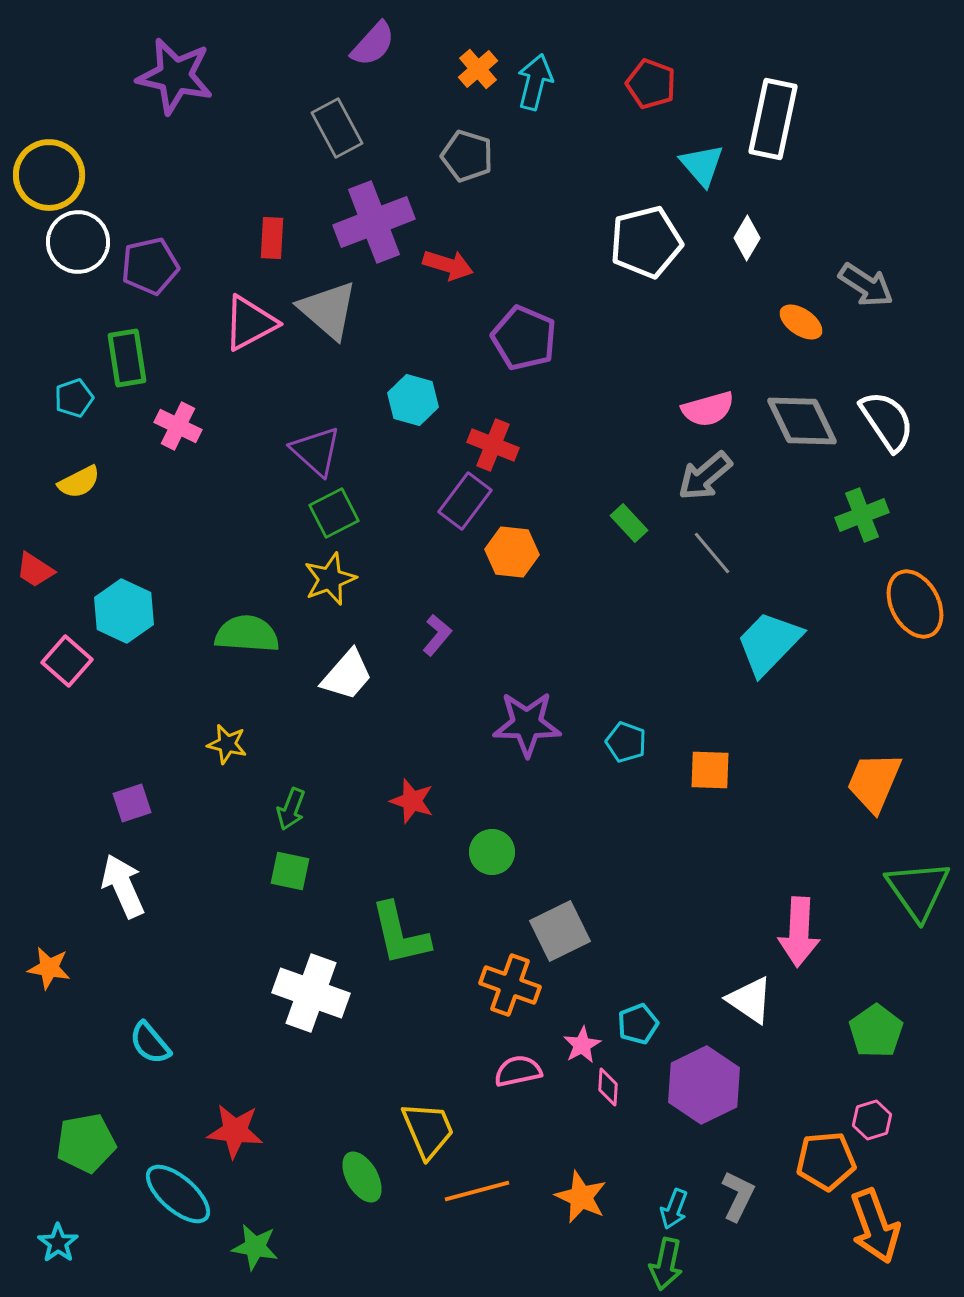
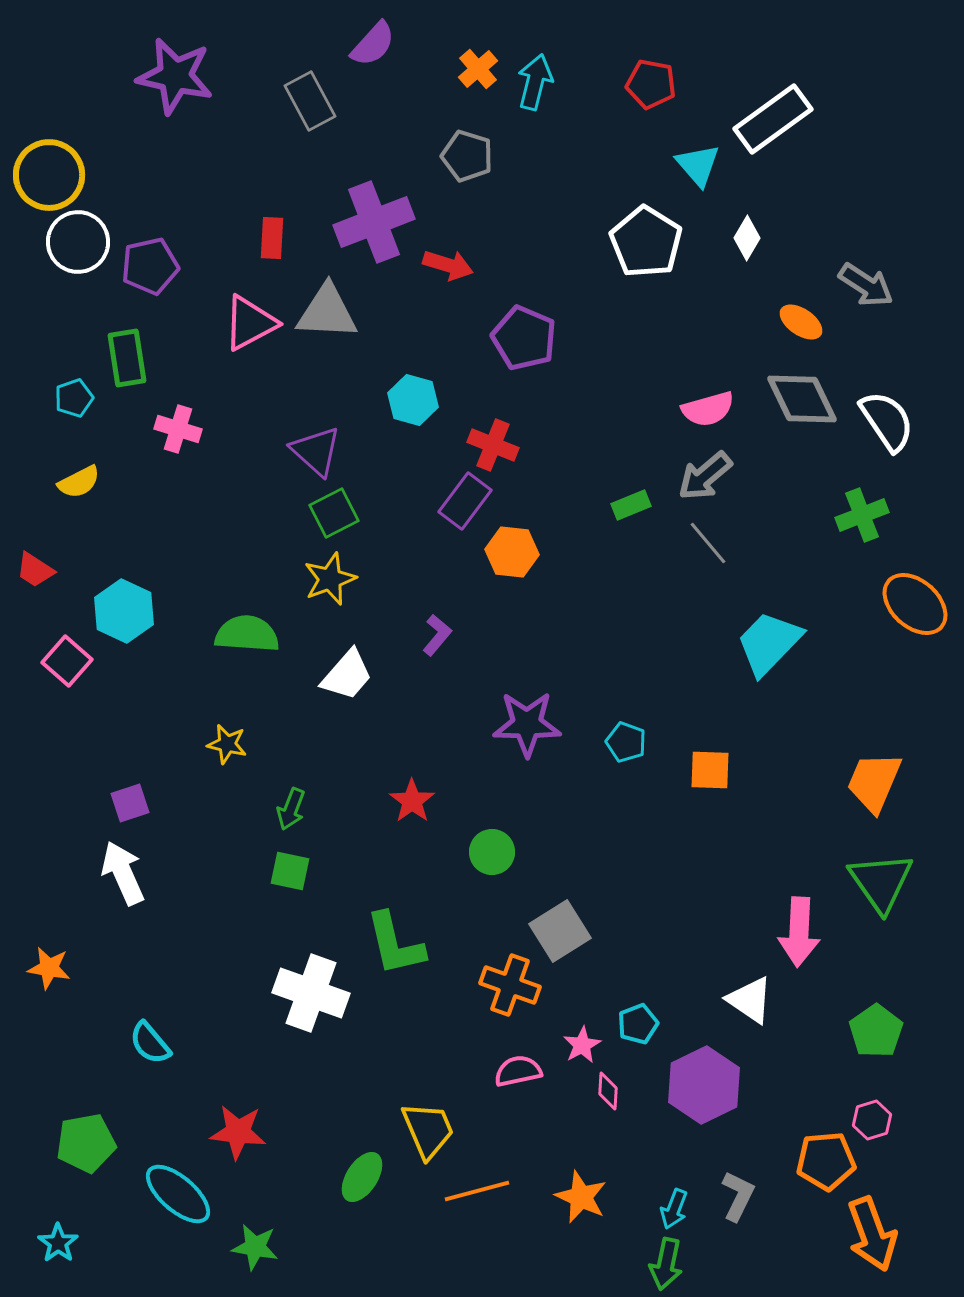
red pentagon at (651, 84): rotated 9 degrees counterclockwise
white rectangle at (773, 119): rotated 42 degrees clockwise
gray rectangle at (337, 128): moved 27 px left, 27 px up
cyan triangle at (702, 165): moved 4 px left
white pentagon at (646, 242): rotated 26 degrees counterclockwise
gray triangle at (328, 310): moved 1 px left, 2 px down; rotated 38 degrees counterclockwise
gray diamond at (802, 421): moved 22 px up
pink cross at (178, 426): moved 3 px down; rotated 9 degrees counterclockwise
green rectangle at (629, 523): moved 2 px right, 18 px up; rotated 69 degrees counterclockwise
gray line at (712, 553): moved 4 px left, 10 px up
orange ellipse at (915, 604): rotated 20 degrees counterclockwise
red star at (412, 801): rotated 18 degrees clockwise
purple square at (132, 803): moved 2 px left
white arrow at (123, 886): moved 13 px up
green triangle at (918, 890): moved 37 px left, 8 px up
gray square at (560, 931): rotated 6 degrees counterclockwise
green L-shape at (400, 934): moved 5 px left, 10 px down
pink diamond at (608, 1087): moved 4 px down
red star at (235, 1131): moved 3 px right, 1 px down
green ellipse at (362, 1177): rotated 63 degrees clockwise
orange arrow at (875, 1226): moved 3 px left, 8 px down
